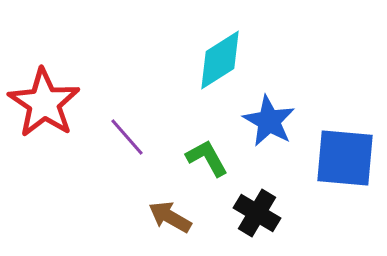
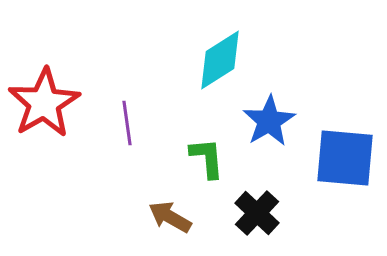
red star: rotated 8 degrees clockwise
blue star: rotated 12 degrees clockwise
purple line: moved 14 px up; rotated 33 degrees clockwise
green L-shape: rotated 24 degrees clockwise
black cross: rotated 12 degrees clockwise
